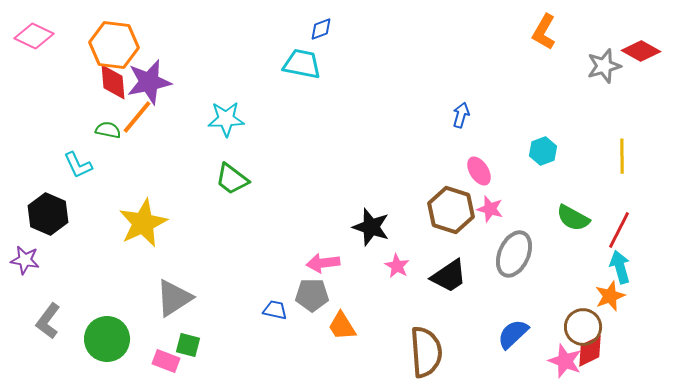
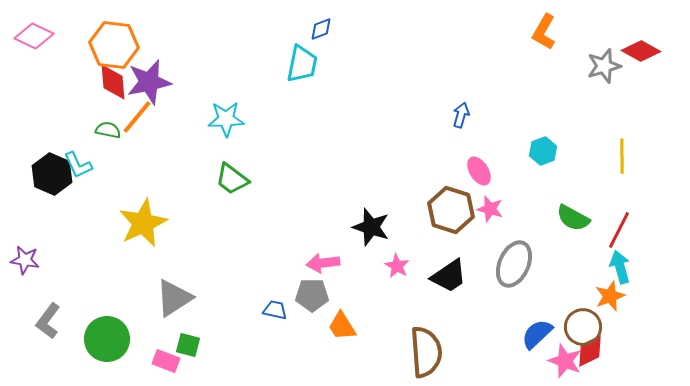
cyan trapezoid at (302, 64): rotated 90 degrees clockwise
black hexagon at (48, 214): moved 4 px right, 40 px up
gray ellipse at (514, 254): moved 10 px down
blue semicircle at (513, 334): moved 24 px right
